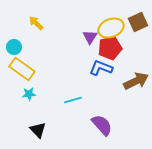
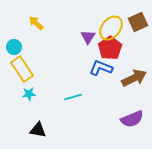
yellow ellipse: rotated 30 degrees counterclockwise
purple triangle: moved 2 px left
red pentagon: rotated 20 degrees counterclockwise
yellow rectangle: rotated 20 degrees clockwise
brown arrow: moved 2 px left, 3 px up
cyan line: moved 3 px up
purple semicircle: moved 30 px right, 6 px up; rotated 110 degrees clockwise
black triangle: rotated 36 degrees counterclockwise
